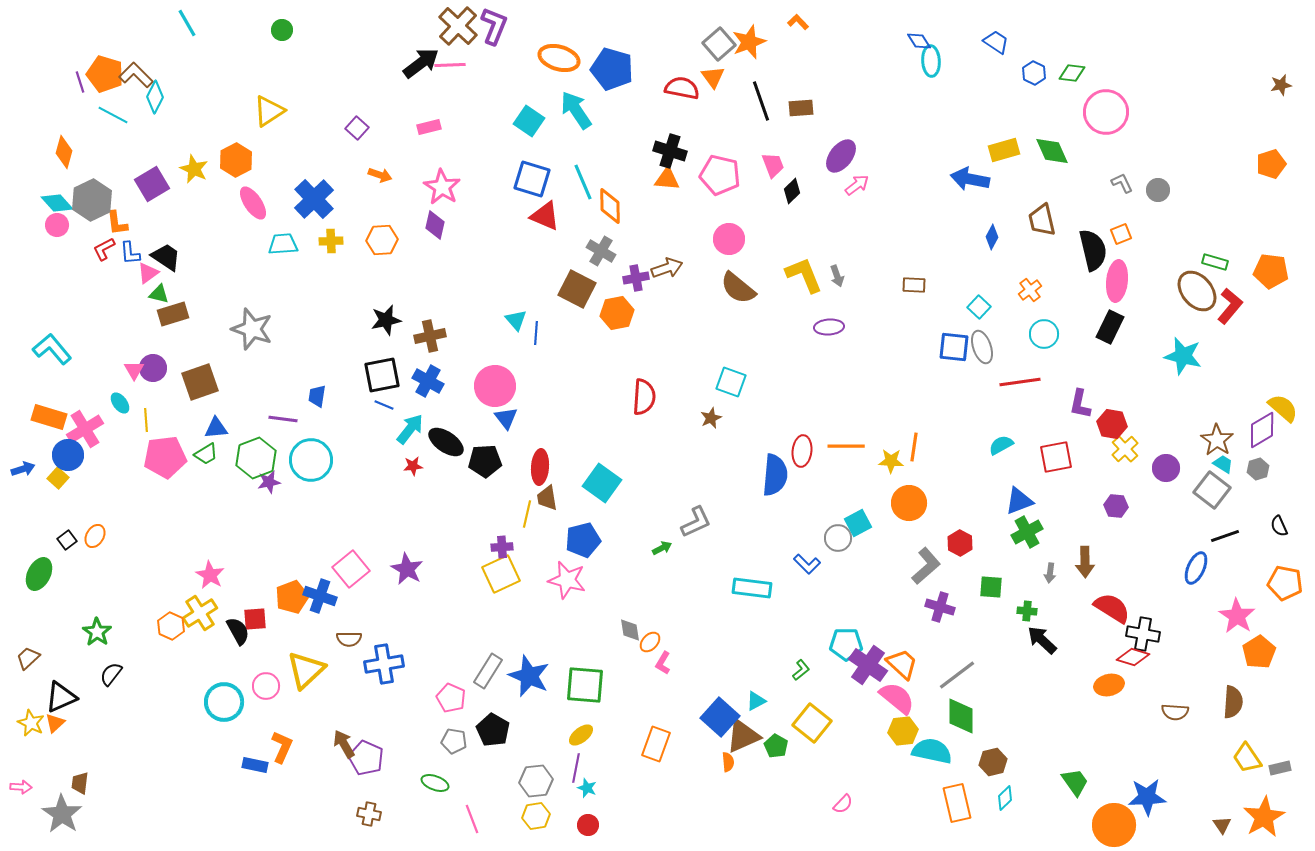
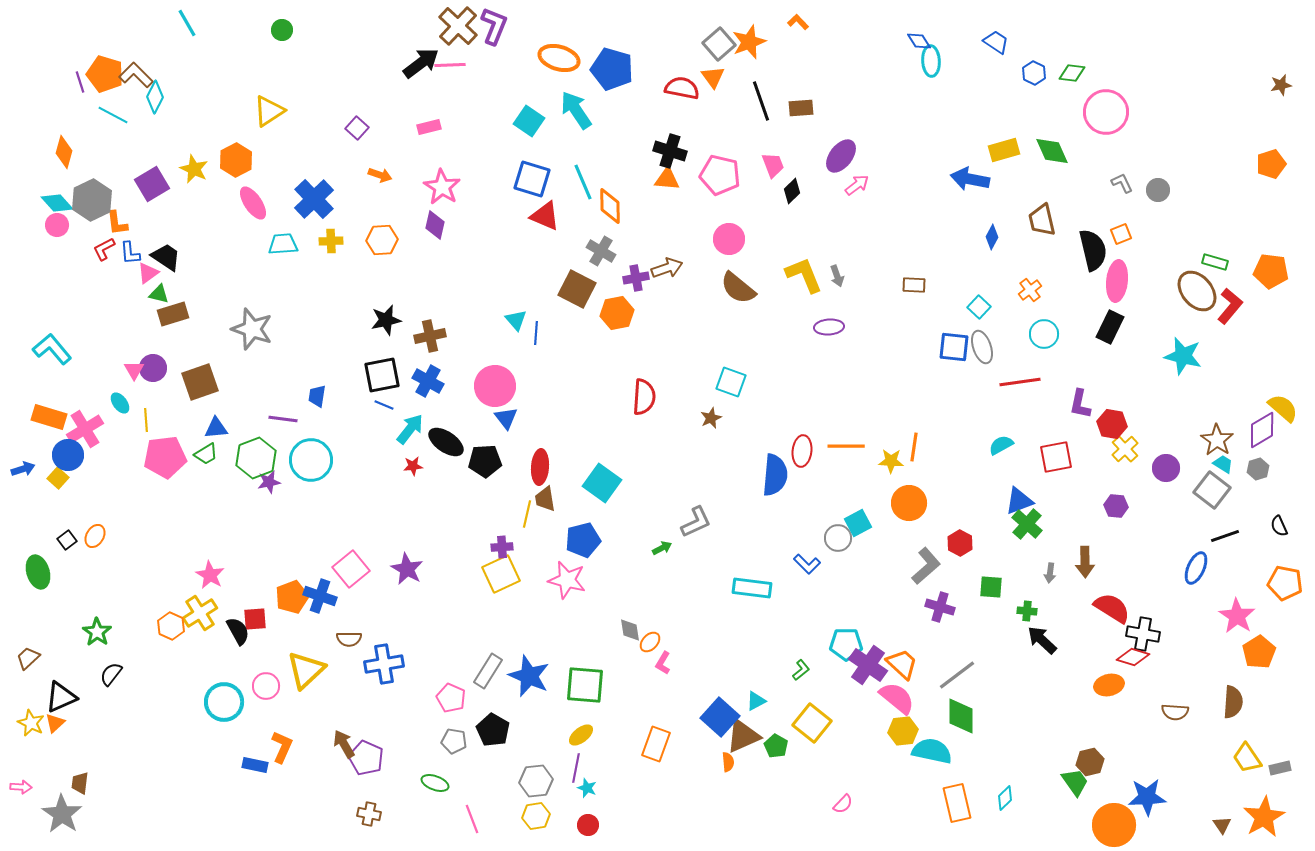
brown trapezoid at (547, 498): moved 2 px left, 1 px down
green cross at (1027, 532): moved 8 px up; rotated 20 degrees counterclockwise
green ellipse at (39, 574): moved 1 px left, 2 px up; rotated 44 degrees counterclockwise
brown hexagon at (993, 762): moved 97 px right
